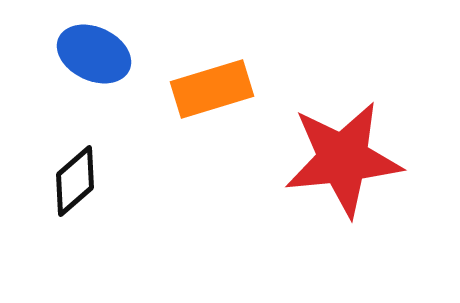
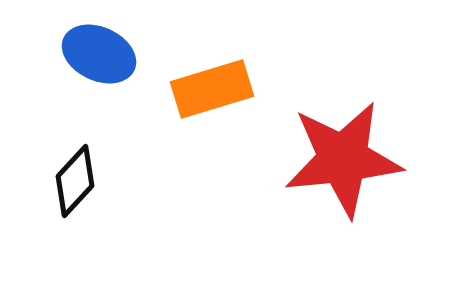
blue ellipse: moved 5 px right
black diamond: rotated 6 degrees counterclockwise
